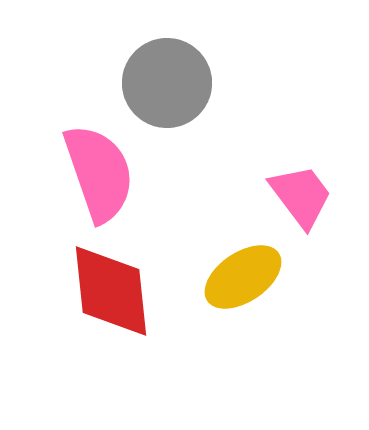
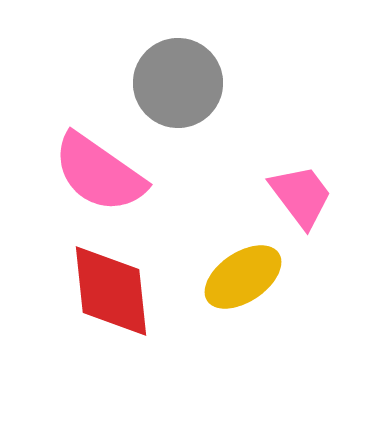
gray circle: moved 11 px right
pink semicircle: rotated 144 degrees clockwise
